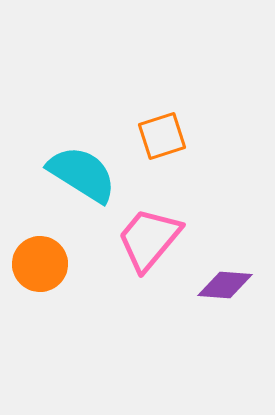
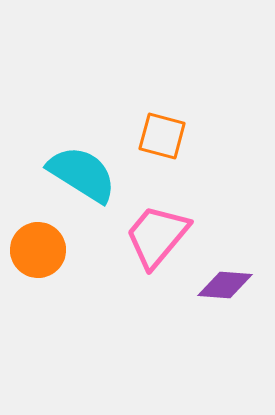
orange square: rotated 33 degrees clockwise
pink trapezoid: moved 8 px right, 3 px up
orange circle: moved 2 px left, 14 px up
